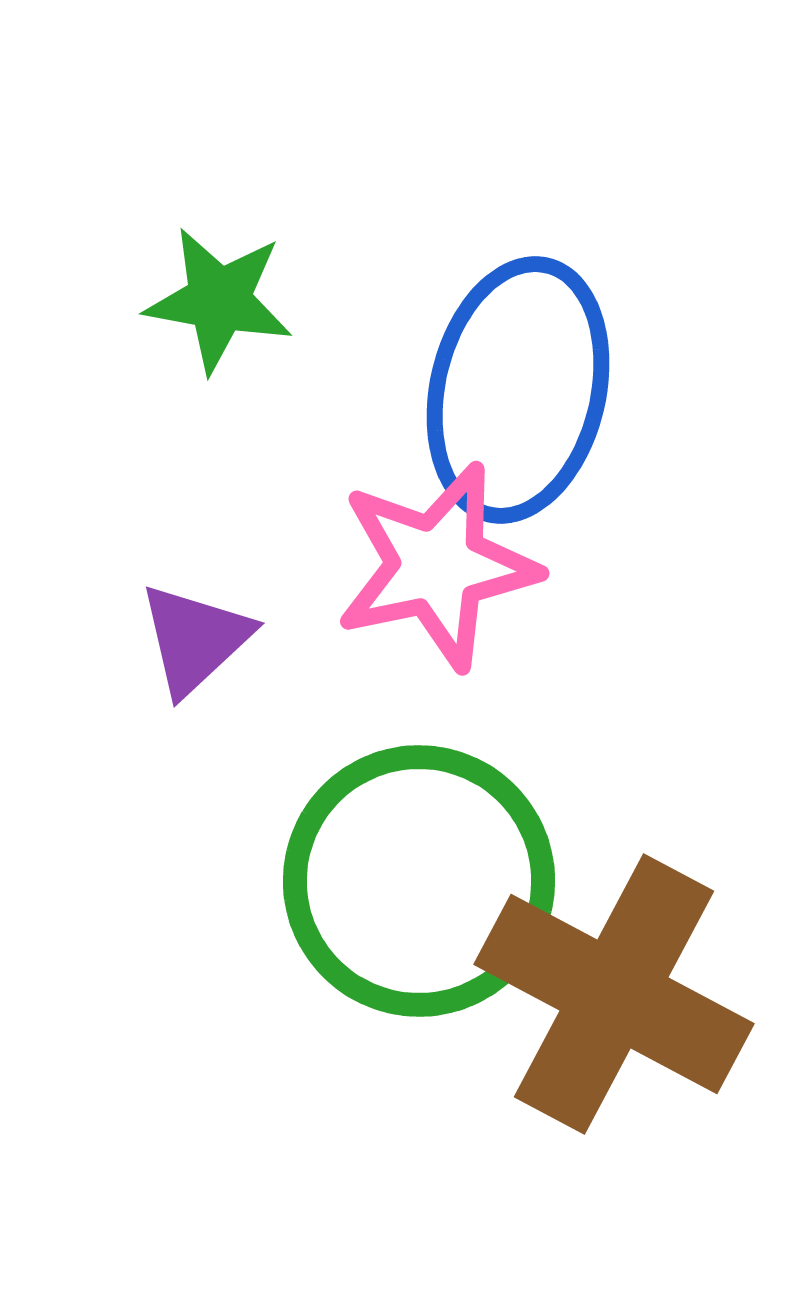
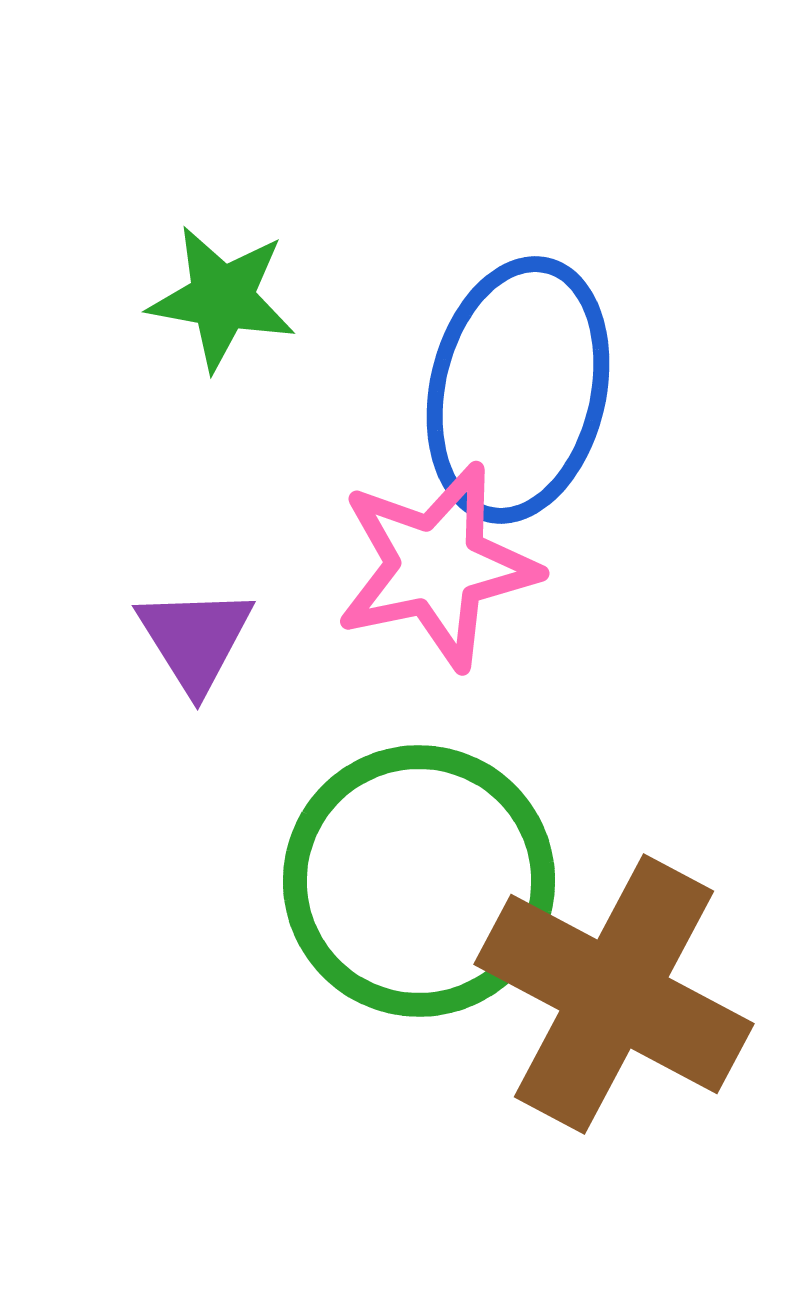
green star: moved 3 px right, 2 px up
purple triangle: rotated 19 degrees counterclockwise
